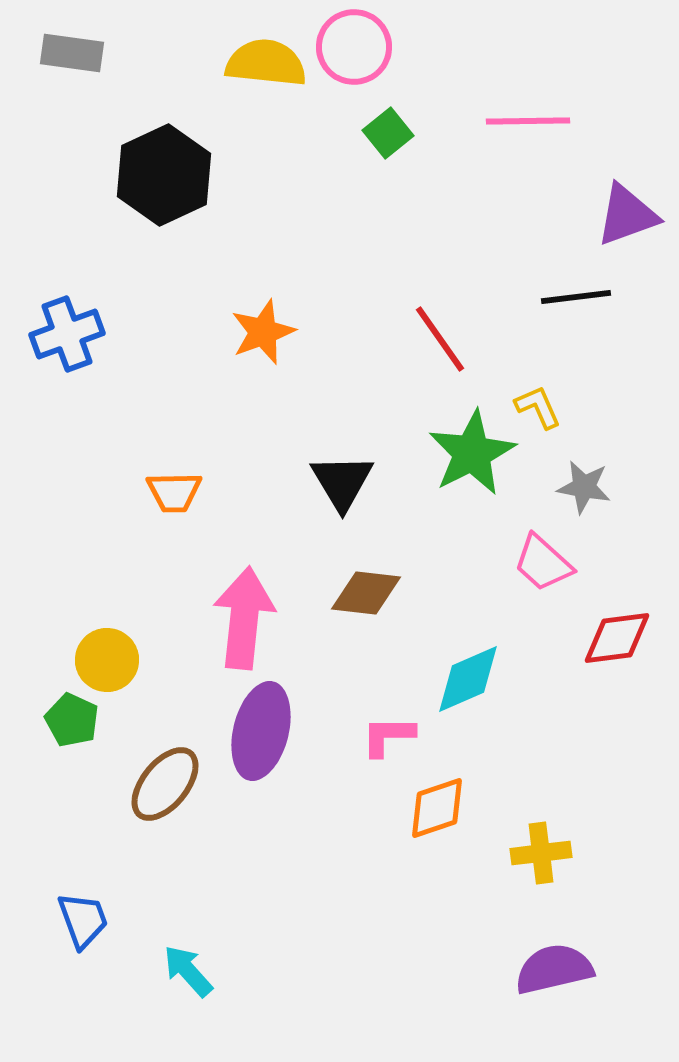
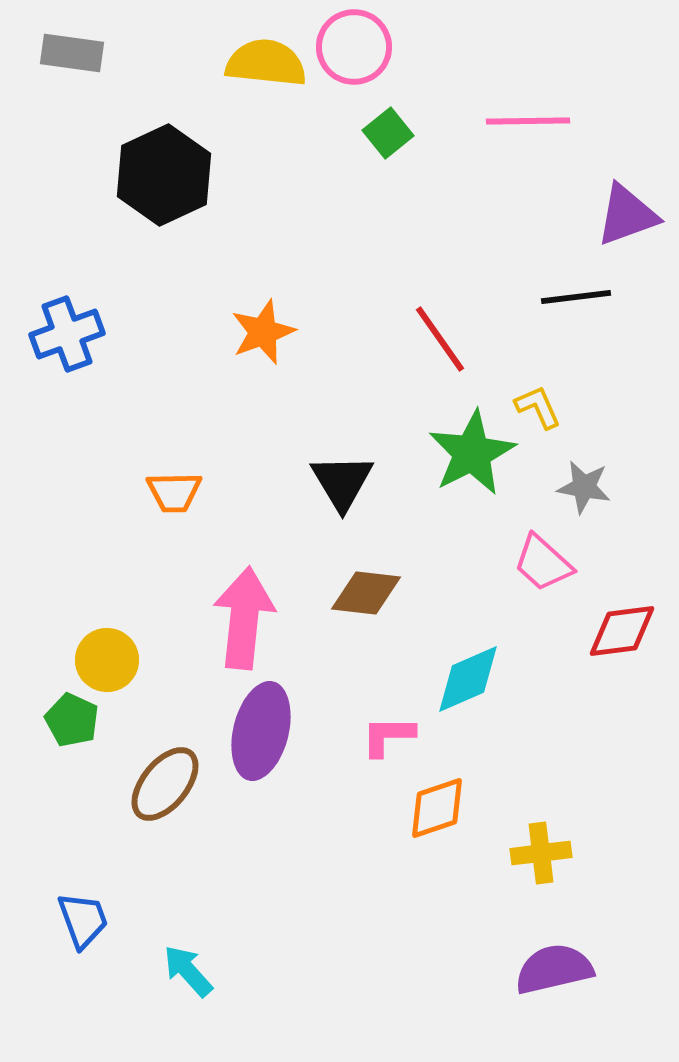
red diamond: moved 5 px right, 7 px up
